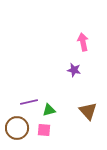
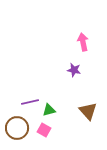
purple line: moved 1 px right
pink square: rotated 24 degrees clockwise
